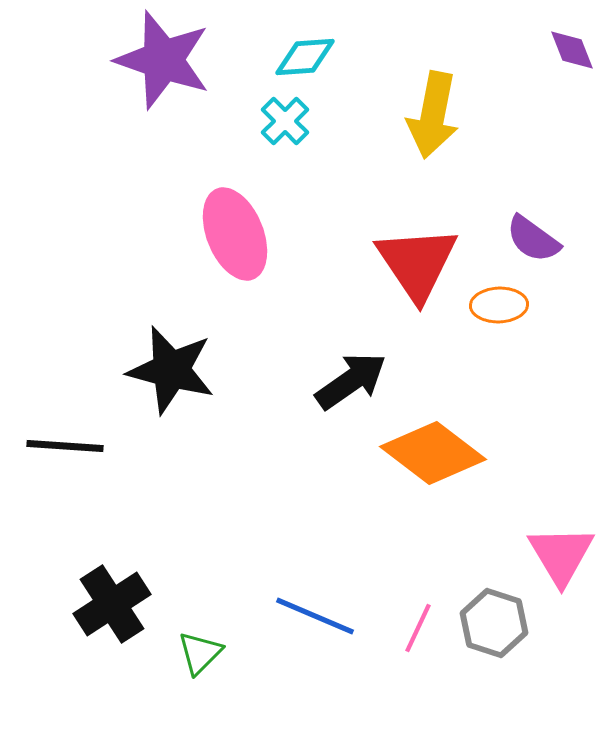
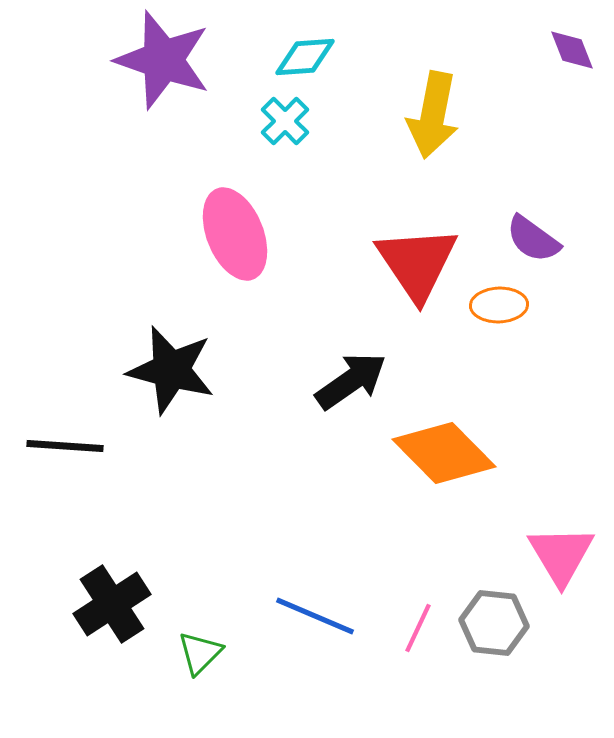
orange diamond: moved 11 px right; rotated 8 degrees clockwise
gray hexagon: rotated 12 degrees counterclockwise
